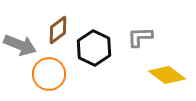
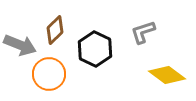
brown diamond: moved 3 px left; rotated 8 degrees counterclockwise
gray L-shape: moved 3 px right, 5 px up; rotated 16 degrees counterclockwise
black hexagon: moved 1 px right, 1 px down
